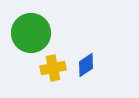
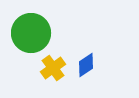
yellow cross: rotated 25 degrees counterclockwise
